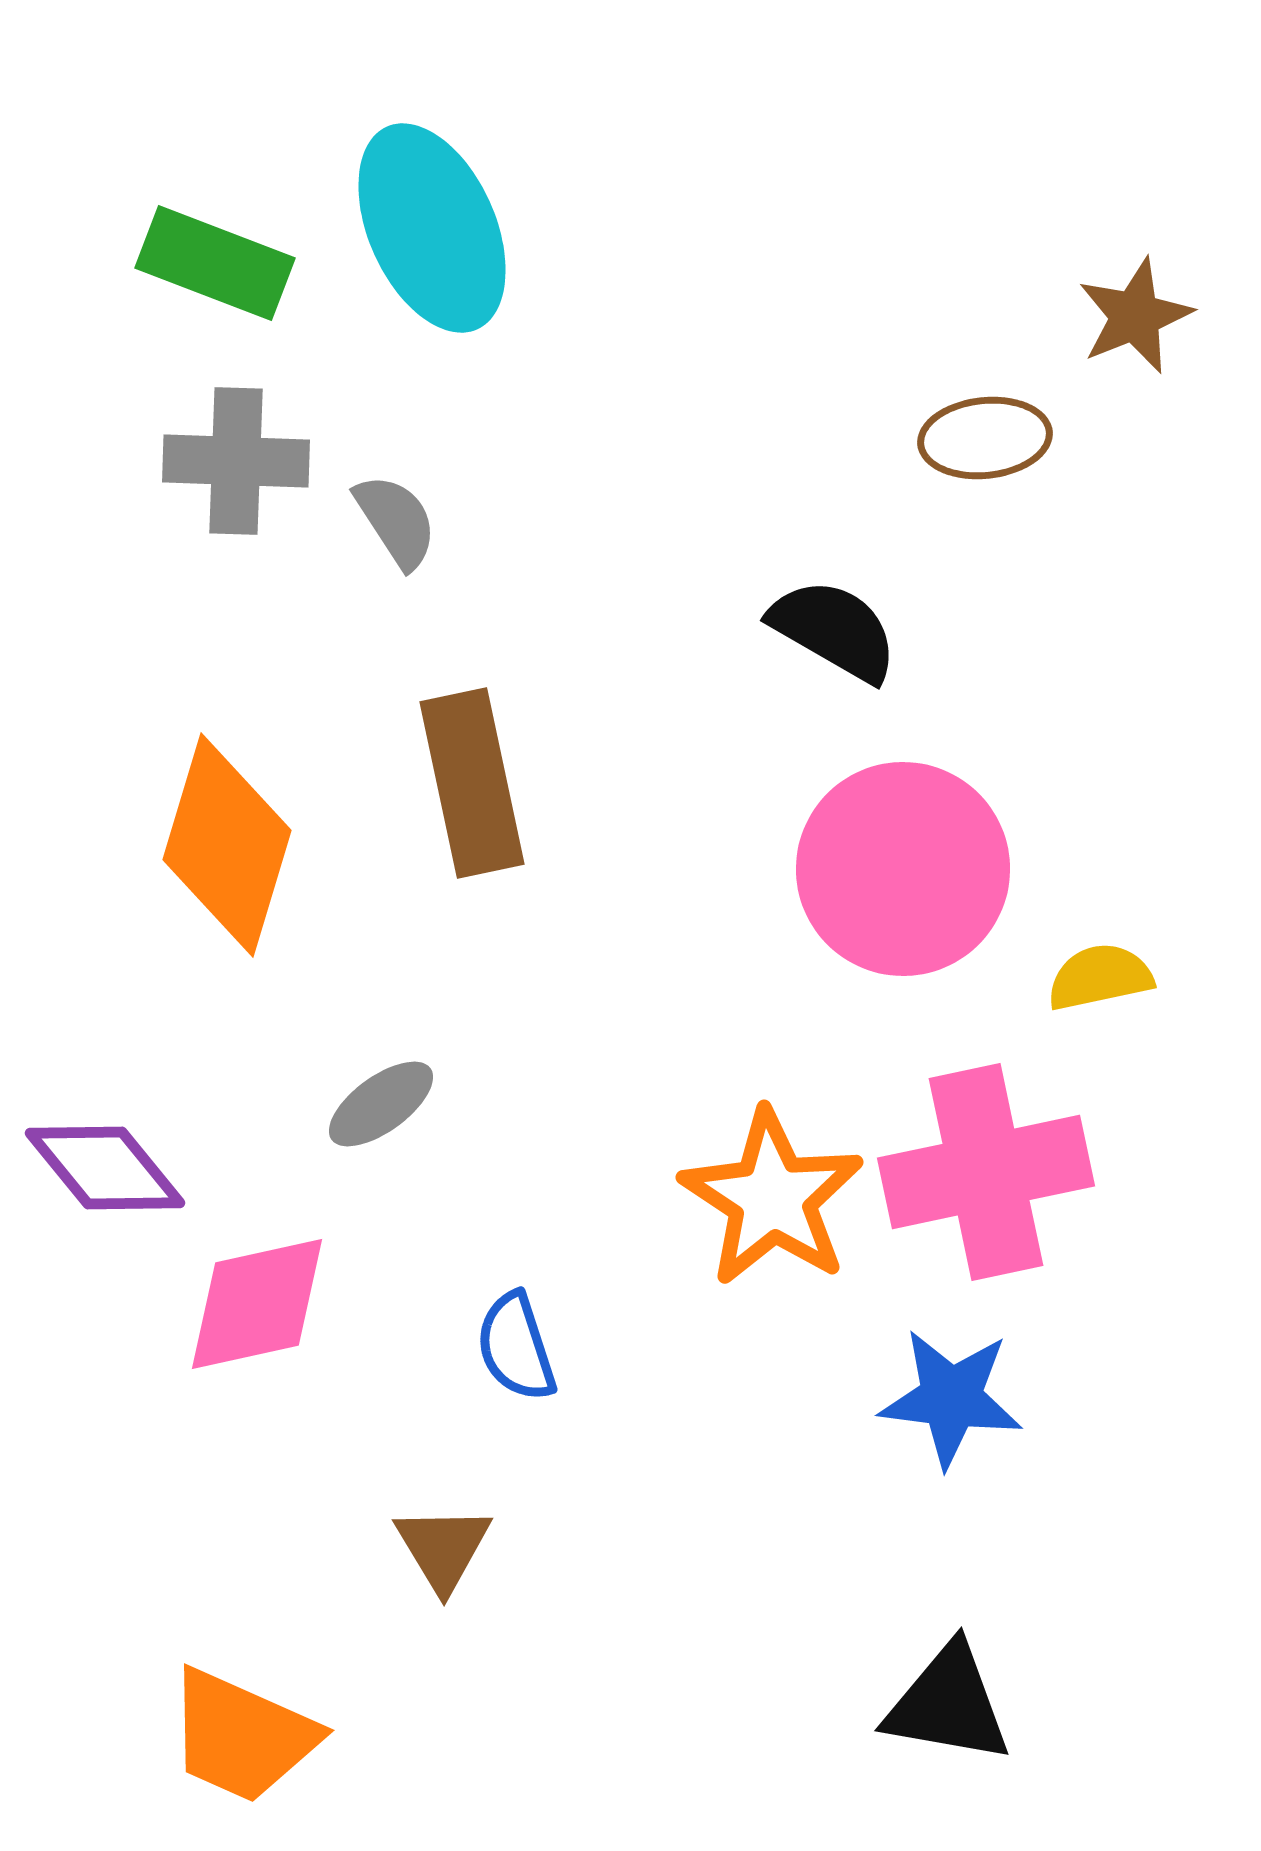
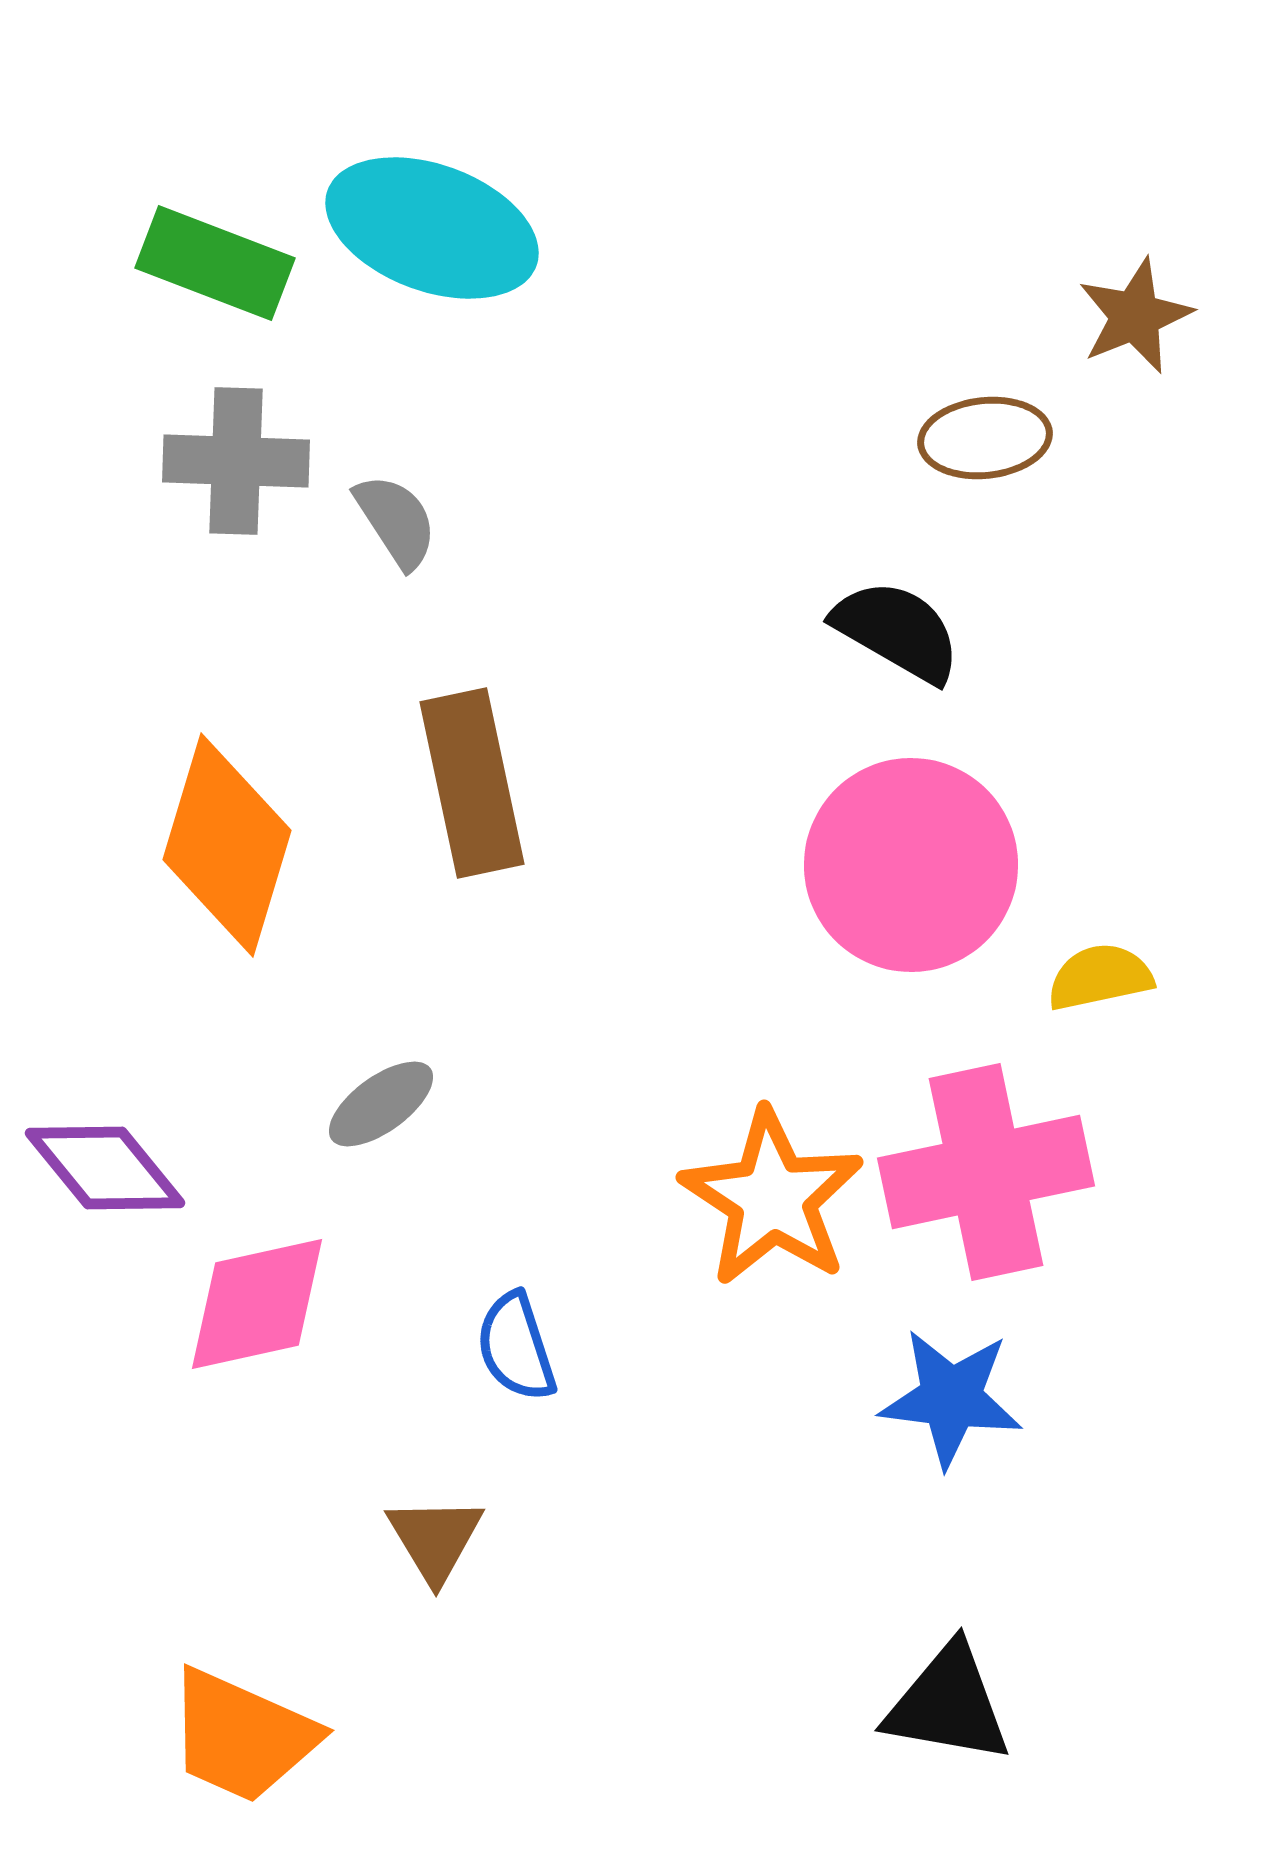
cyan ellipse: rotated 46 degrees counterclockwise
black semicircle: moved 63 px right, 1 px down
pink circle: moved 8 px right, 4 px up
brown triangle: moved 8 px left, 9 px up
